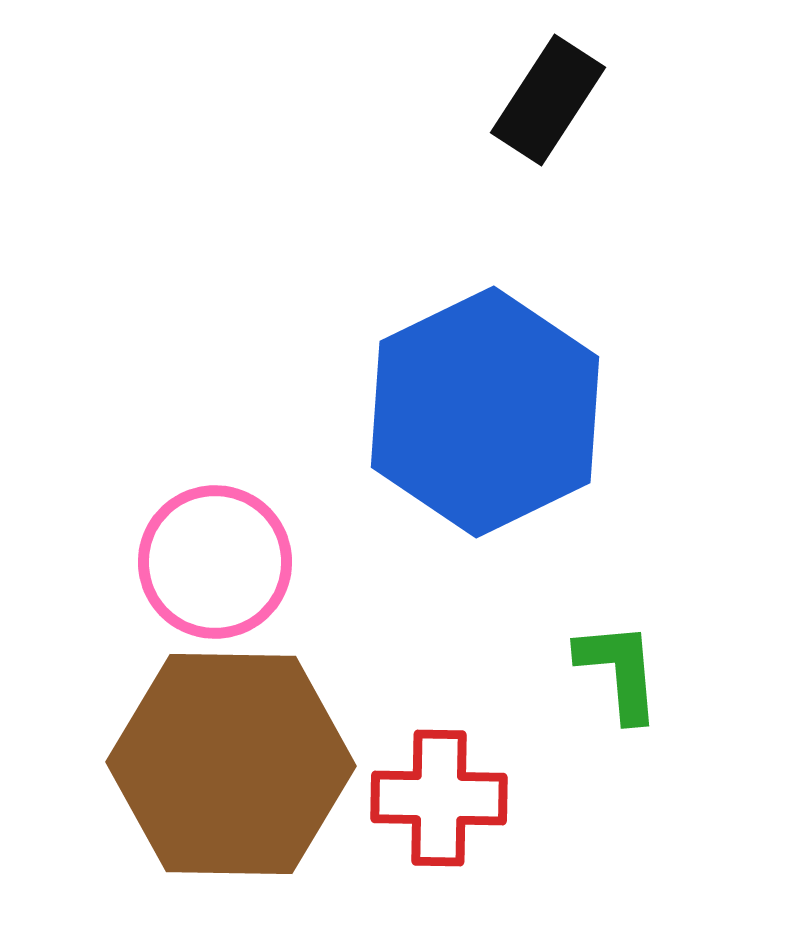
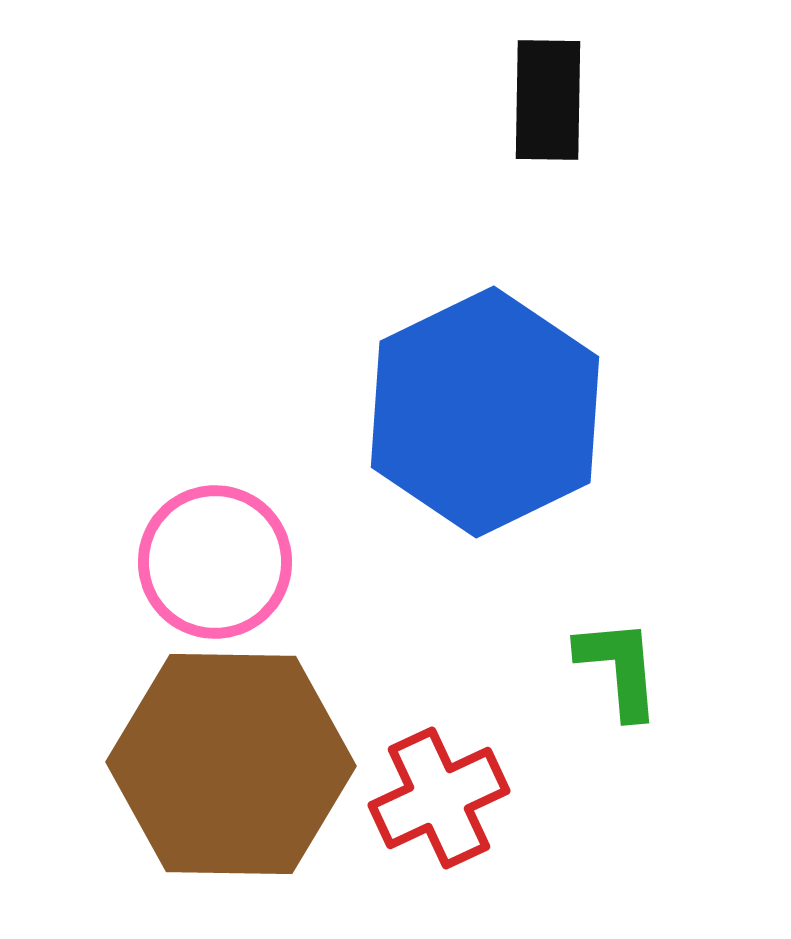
black rectangle: rotated 32 degrees counterclockwise
green L-shape: moved 3 px up
red cross: rotated 26 degrees counterclockwise
